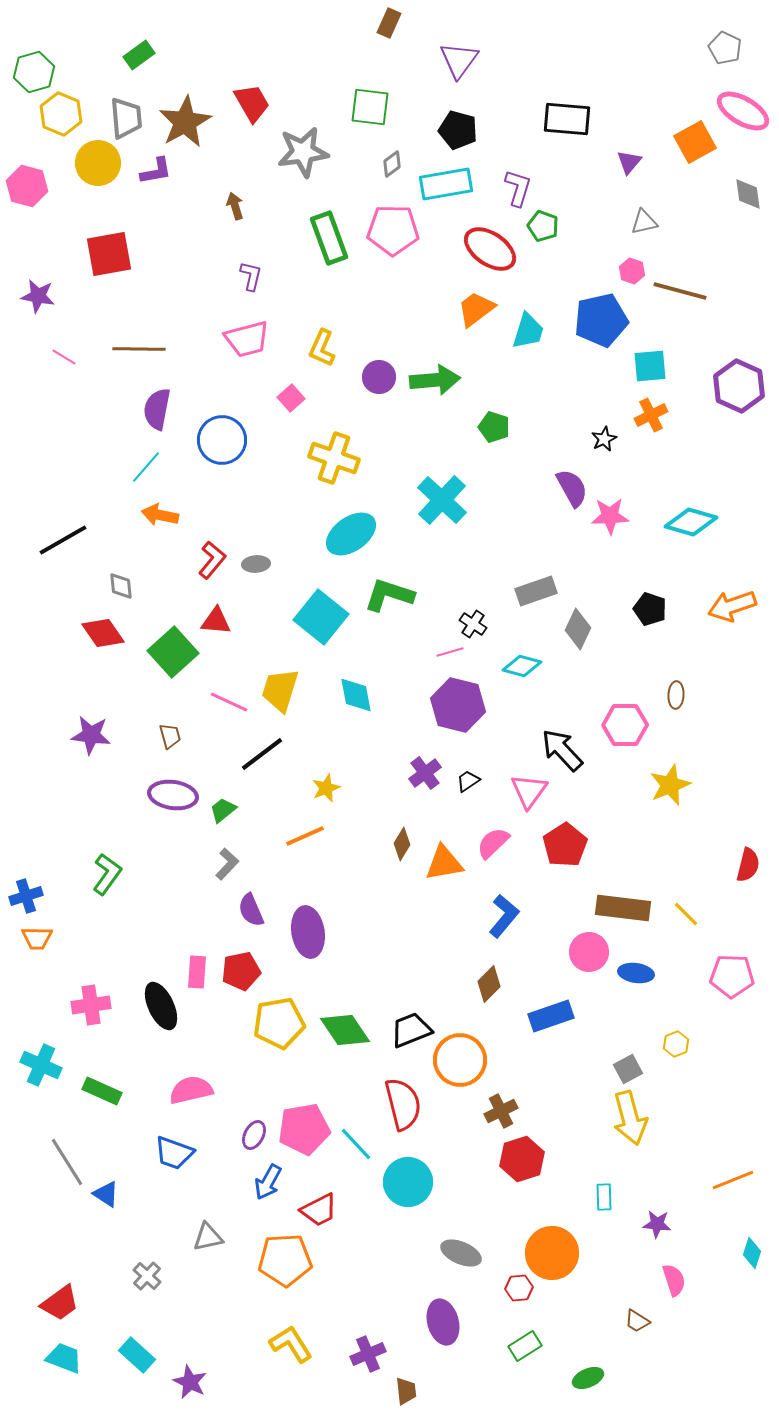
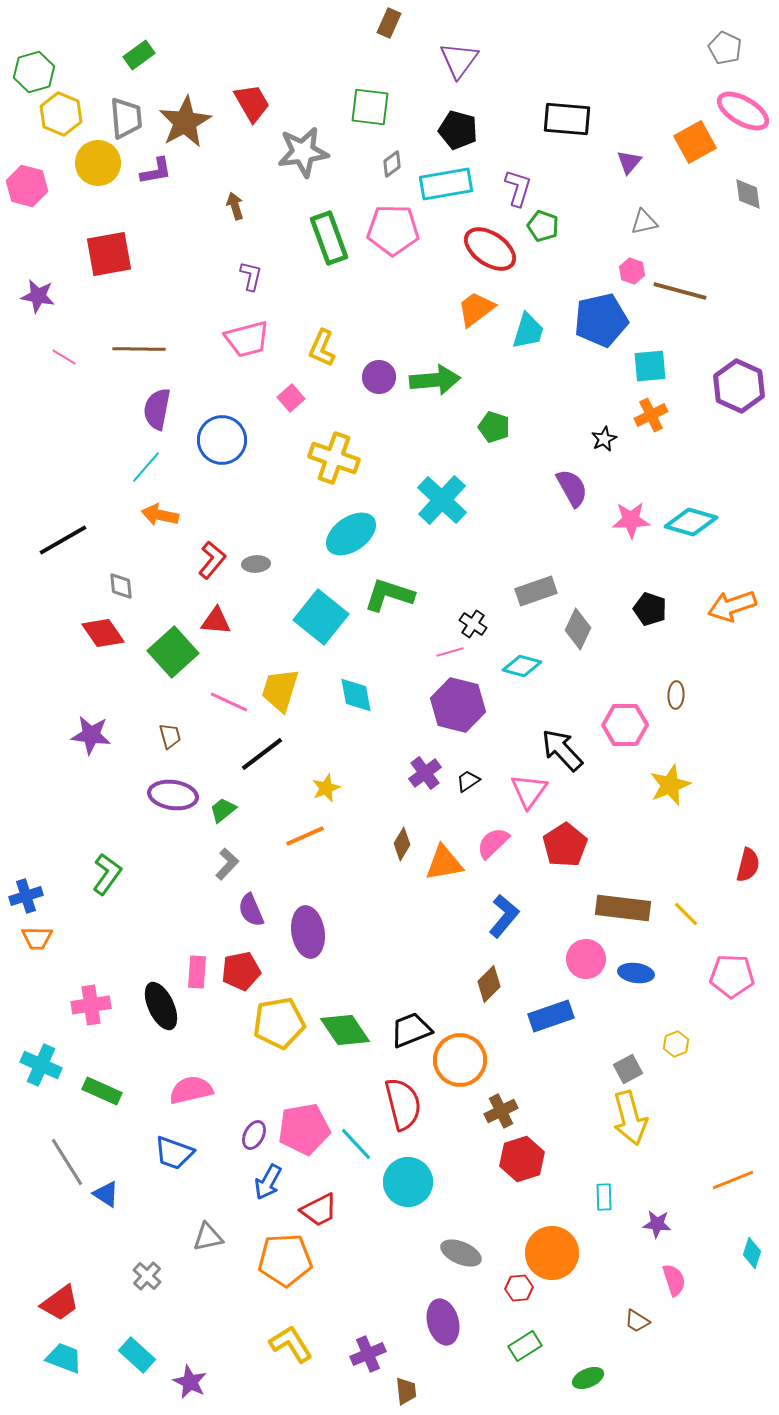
pink star at (610, 516): moved 21 px right, 4 px down
pink circle at (589, 952): moved 3 px left, 7 px down
